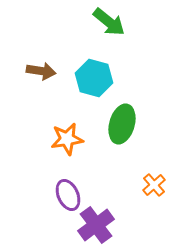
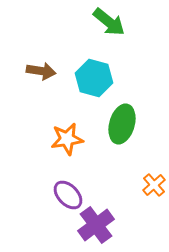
purple ellipse: rotated 20 degrees counterclockwise
